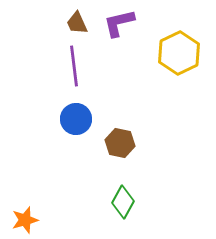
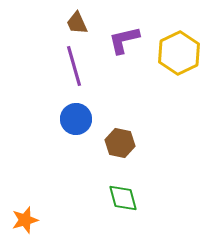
purple L-shape: moved 5 px right, 17 px down
purple line: rotated 9 degrees counterclockwise
green diamond: moved 4 px up; rotated 44 degrees counterclockwise
